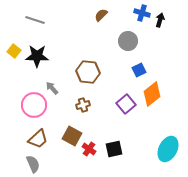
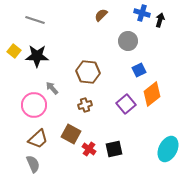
brown cross: moved 2 px right
brown square: moved 1 px left, 2 px up
